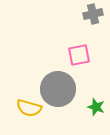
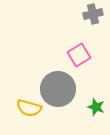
pink square: rotated 20 degrees counterclockwise
